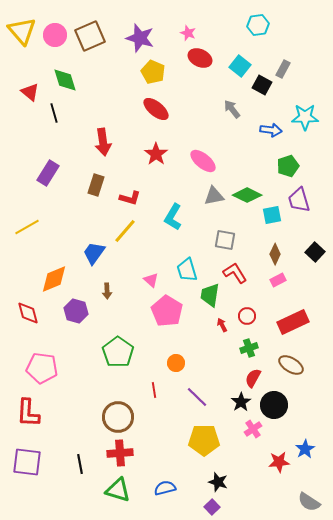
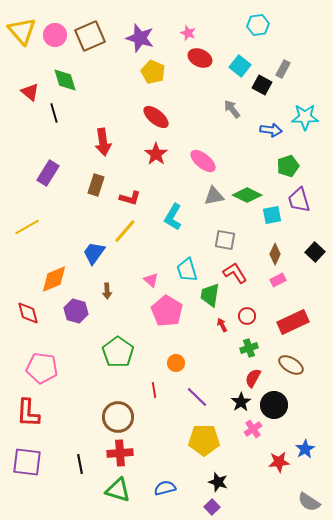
red ellipse at (156, 109): moved 8 px down
